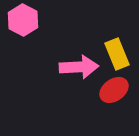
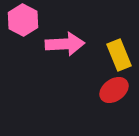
yellow rectangle: moved 2 px right, 1 px down
pink arrow: moved 14 px left, 23 px up
